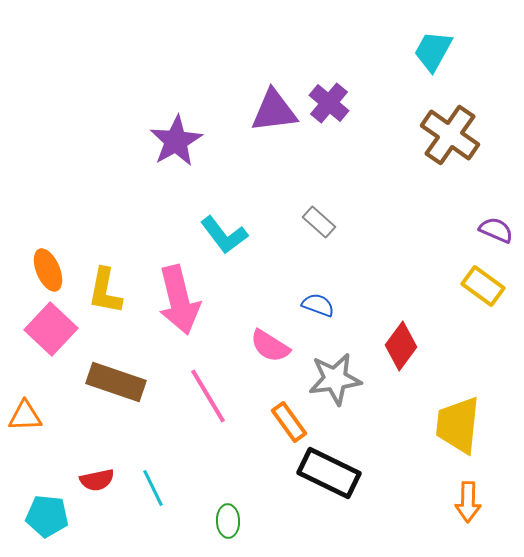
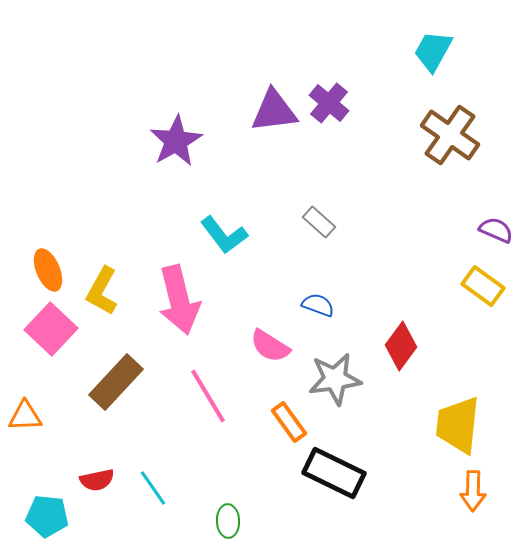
yellow L-shape: moved 3 px left; rotated 18 degrees clockwise
brown rectangle: rotated 66 degrees counterclockwise
black rectangle: moved 5 px right
cyan line: rotated 9 degrees counterclockwise
orange arrow: moved 5 px right, 11 px up
